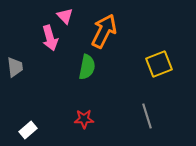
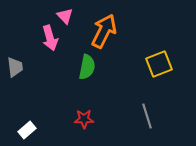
white rectangle: moved 1 px left
